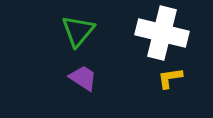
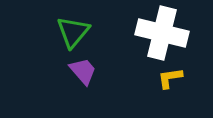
green triangle: moved 5 px left, 1 px down
purple trapezoid: moved 7 px up; rotated 16 degrees clockwise
